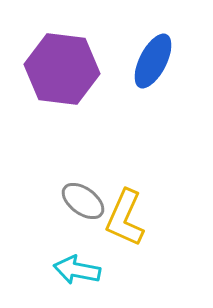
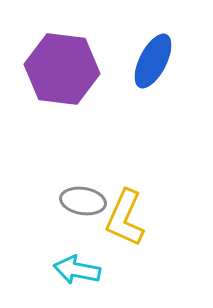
gray ellipse: rotated 27 degrees counterclockwise
